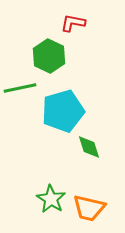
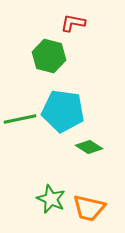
green hexagon: rotated 12 degrees counterclockwise
green line: moved 31 px down
cyan pentagon: rotated 24 degrees clockwise
green diamond: rotated 40 degrees counterclockwise
green star: rotated 8 degrees counterclockwise
